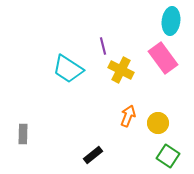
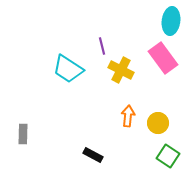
purple line: moved 1 px left
orange arrow: rotated 15 degrees counterclockwise
black rectangle: rotated 66 degrees clockwise
